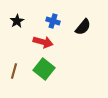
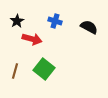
blue cross: moved 2 px right
black semicircle: moved 6 px right; rotated 102 degrees counterclockwise
red arrow: moved 11 px left, 3 px up
brown line: moved 1 px right
